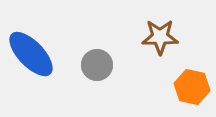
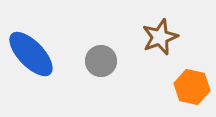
brown star: rotated 21 degrees counterclockwise
gray circle: moved 4 px right, 4 px up
